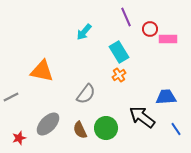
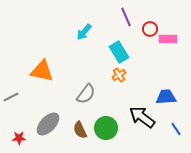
red star: rotated 16 degrees clockwise
